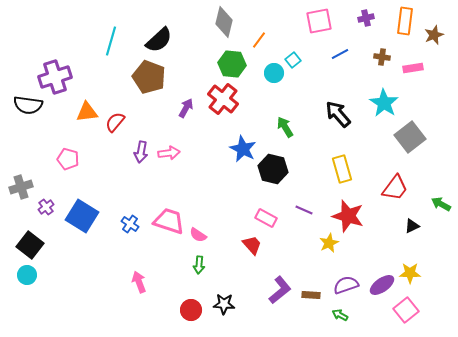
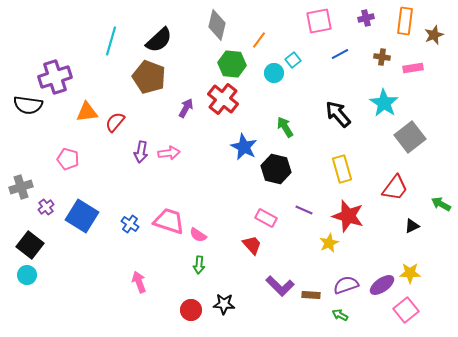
gray diamond at (224, 22): moved 7 px left, 3 px down
blue star at (243, 149): moved 1 px right, 2 px up
black hexagon at (273, 169): moved 3 px right
purple L-shape at (280, 290): moved 4 px up; rotated 84 degrees clockwise
